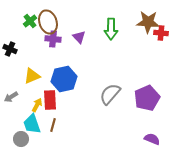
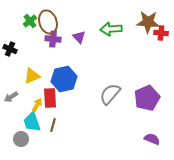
green arrow: rotated 85 degrees clockwise
red rectangle: moved 2 px up
cyan trapezoid: moved 2 px up
